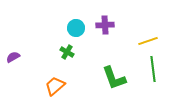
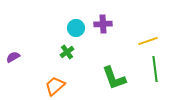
purple cross: moved 2 px left, 1 px up
green cross: rotated 24 degrees clockwise
green line: moved 2 px right
